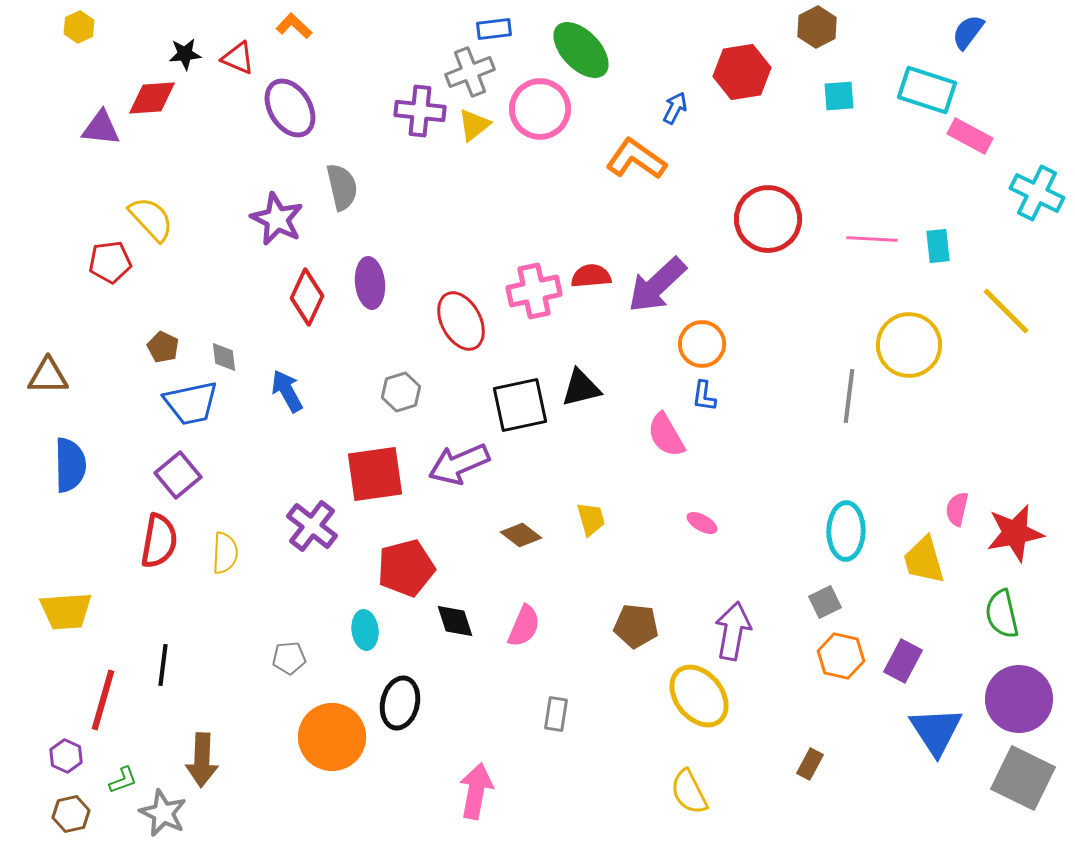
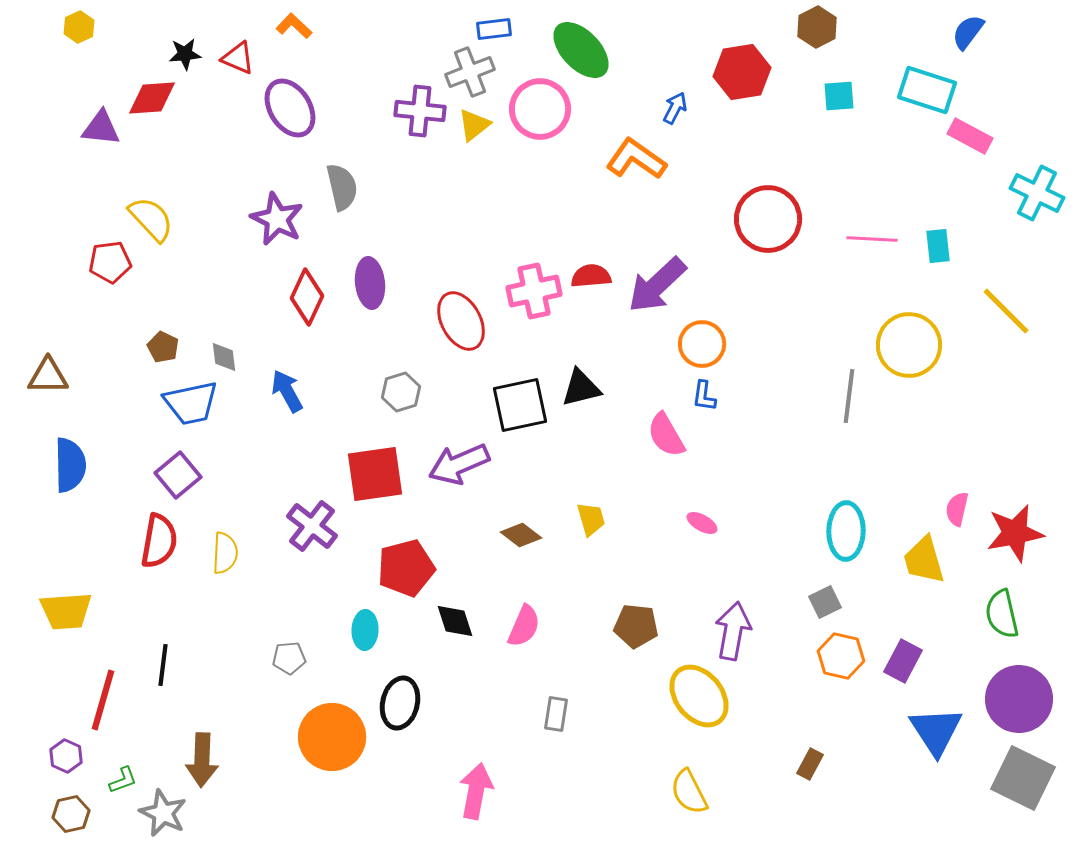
cyan ellipse at (365, 630): rotated 9 degrees clockwise
